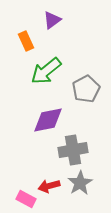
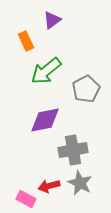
purple diamond: moved 3 px left
gray star: rotated 15 degrees counterclockwise
